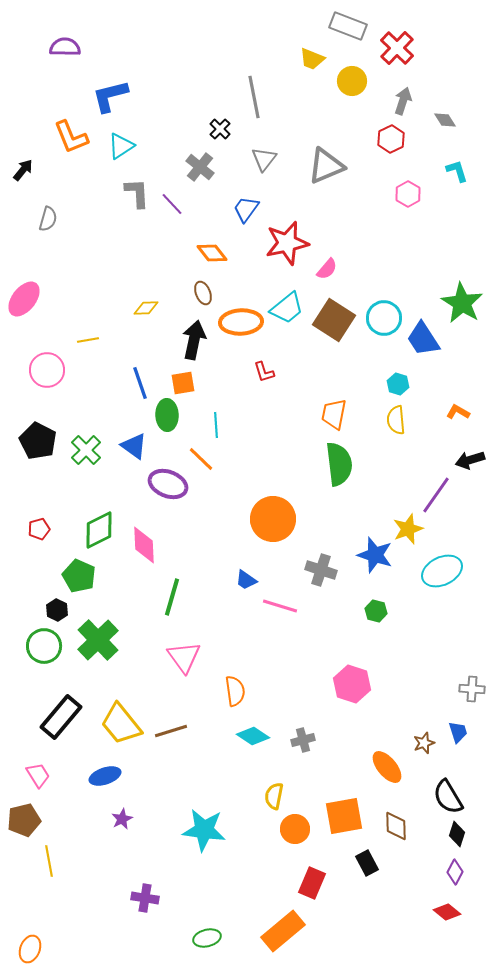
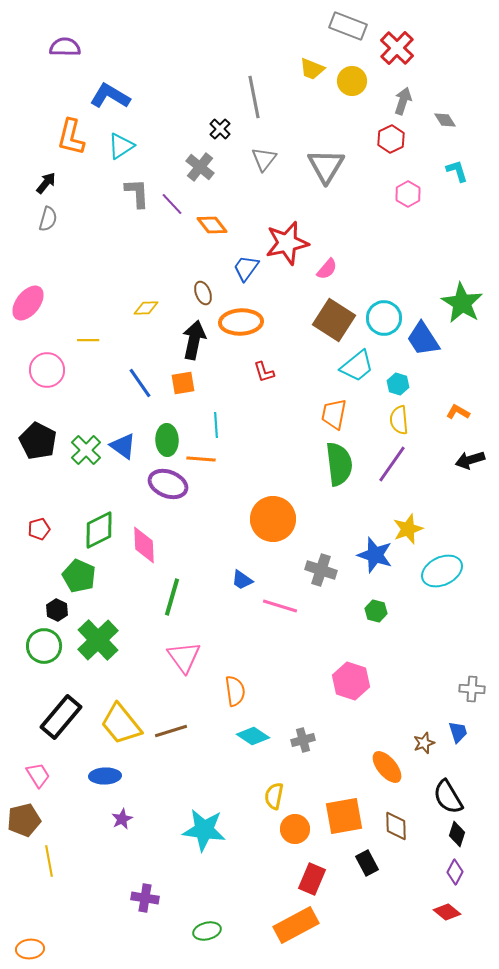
yellow trapezoid at (312, 59): moved 10 px down
blue L-shape at (110, 96): rotated 45 degrees clockwise
orange L-shape at (71, 137): rotated 36 degrees clockwise
gray triangle at (326, 166): rotated 36 degrees counterclockwise
black arrow at (23, 170): moved 23 px right, 13 px down
blue trapezoid at (246, 209): moved 59 px down
orange diamond at (212, 253): moved 28 px up
pink ellipse at (24, 299): moved 4 px right, 4 px down
cyan trapezoid at (287, 308): moved 70 px right, 58 px down
yellow line at (88, 340): rotated 10 degrees clockwise
blue line at (140, 383): rotated 16 degrees counterclockwise
green ellipse at (167, 415): moved 25 px down
yellow semicircle at (396, 420): moved 3 px right
blue triangle at (134, 446): moved 11 px left
orange line at (201, 459): rotated 40 degrees counterclockwise
purple line at (436, 495): moved 44 px left, 31 px up
blue trapezoid at (246, 580): moved 4 px left
pink hexagon at (352, 684): moved 1 px left, 3 px up
blue ellipse at (105, 776): rotated 16 degrees clockwise
red rectangle at (312, 883): moved 4 px up
orange rectangle at (283, 931): moved 13 px right, 6 px up; rotated 12 degrees clockwise
green ellipse at (207, 938): moved 7 px up
orange ellipse at (30, 949): rotated 64 degrees clockwise
